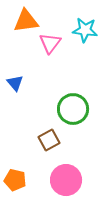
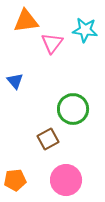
pink triangle: moved 2 px right
blue triangle: moved 2 px up
brown square: moved 1 px left, 1 px up
orange pentagon: rotated 20 degrees counterclockwise
